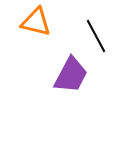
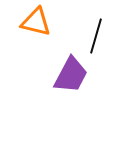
black line: rotated 44 degrees clockwise
